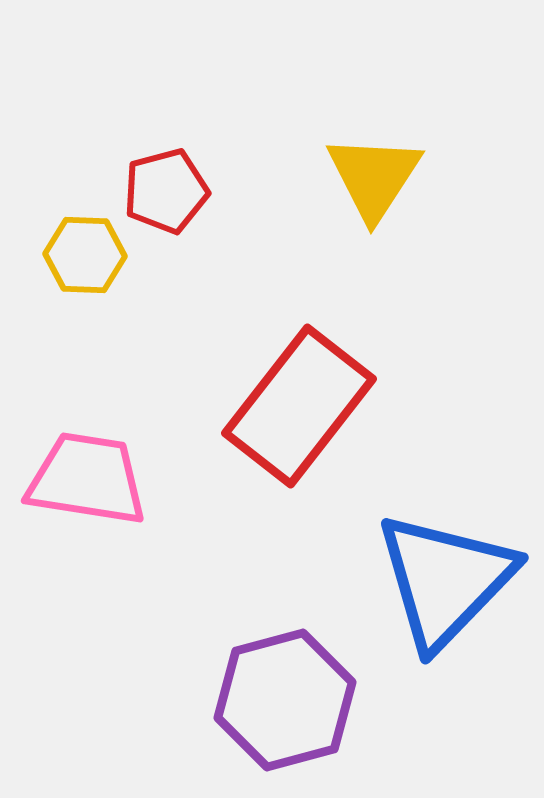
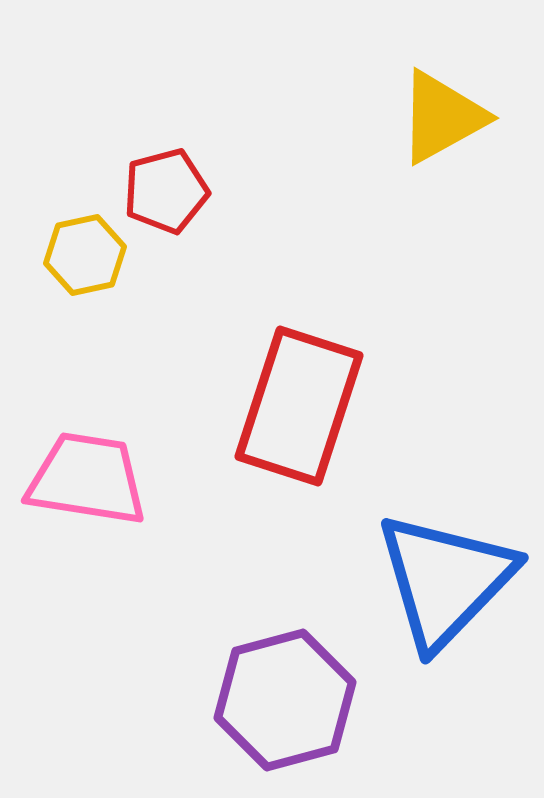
yellow triangle: moved 68 px right, 60 px up; rotated 28 degrees clockwise
yellow hexagon: rotated 14 degrees counterclockwise
red rectangle: rotated 20 degrees counterclockwise
